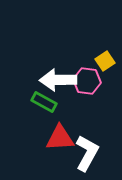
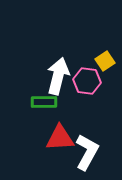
white arrow: moved 4 px up; rotated 105 degrees clockwise
green rectangle: rotated 30 degrees counterclockwise
white L-shape: moved 1 px up
